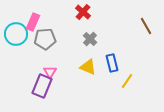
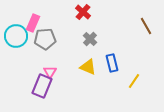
pink rectangle: moved 1 px down
cyan circle: moved 2 px down
yellow line: moved 7 px right
